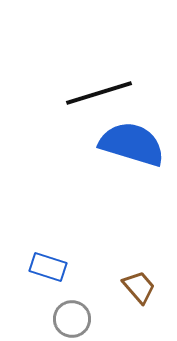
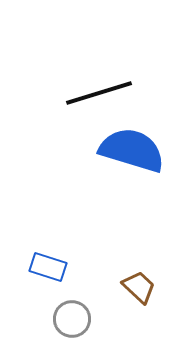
blue semicircle: moved 6 px down
brown trapezoid: rotated 6 degrees counterclockwise
